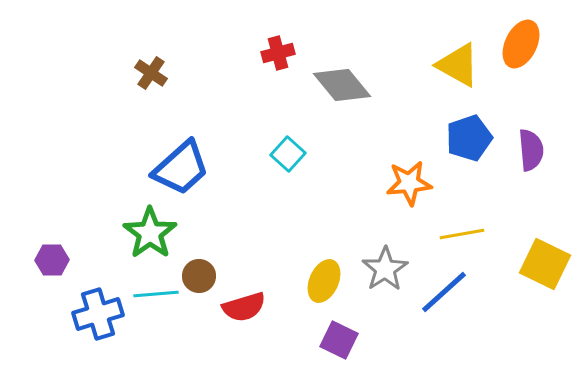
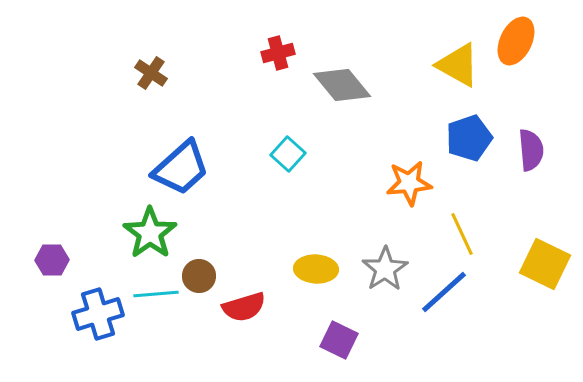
orange ellipse: moved 5 px left, 3 px up
yellow line: rotated 75 degrees clockwise
yellow ellipse: moved 8 px left, 12 px up; rotated 69 degrees clockwise
